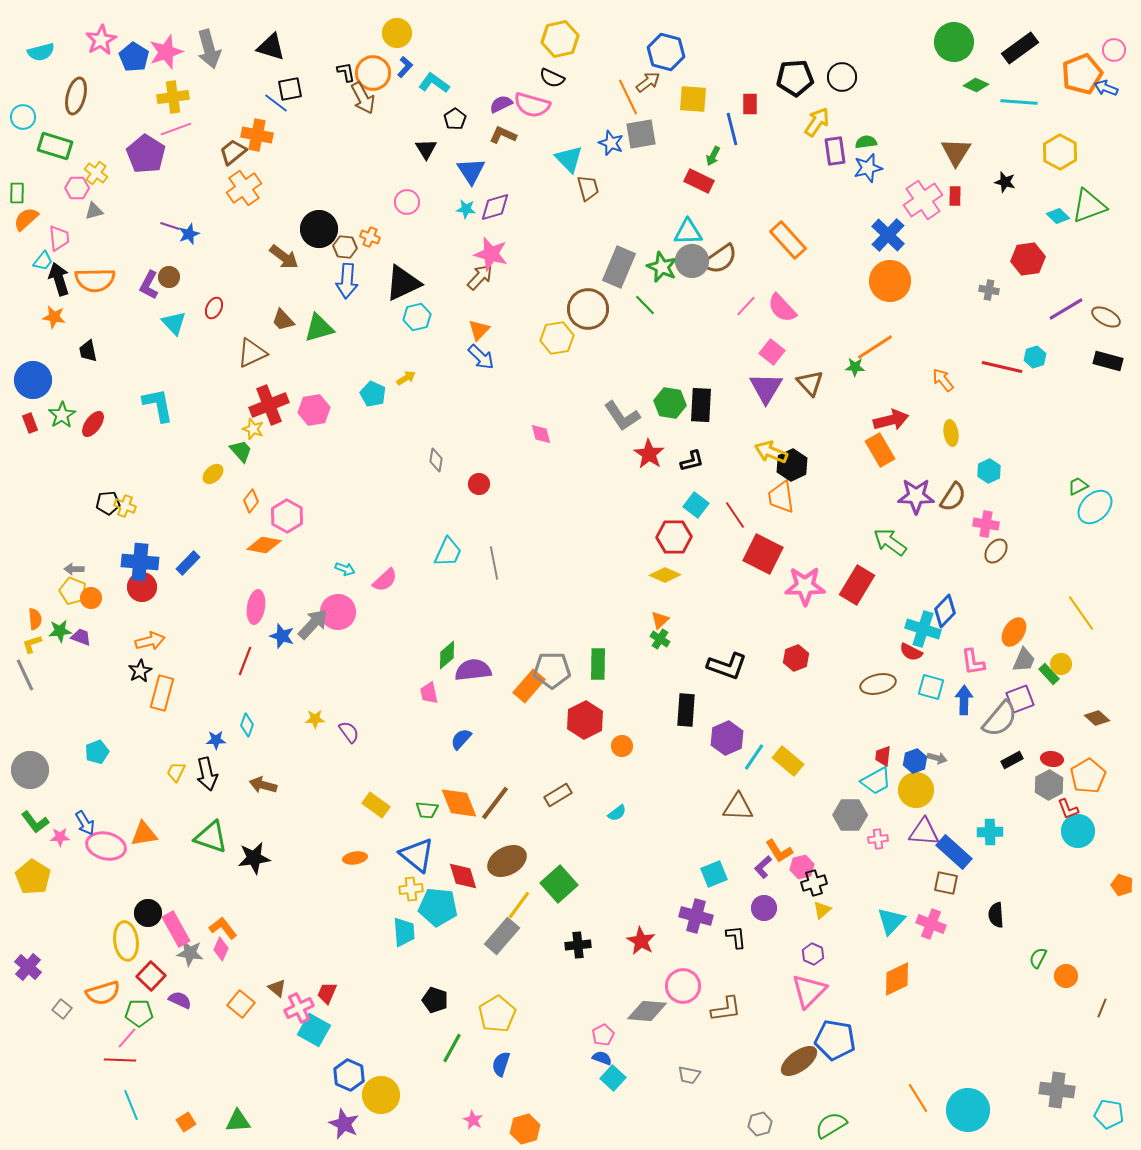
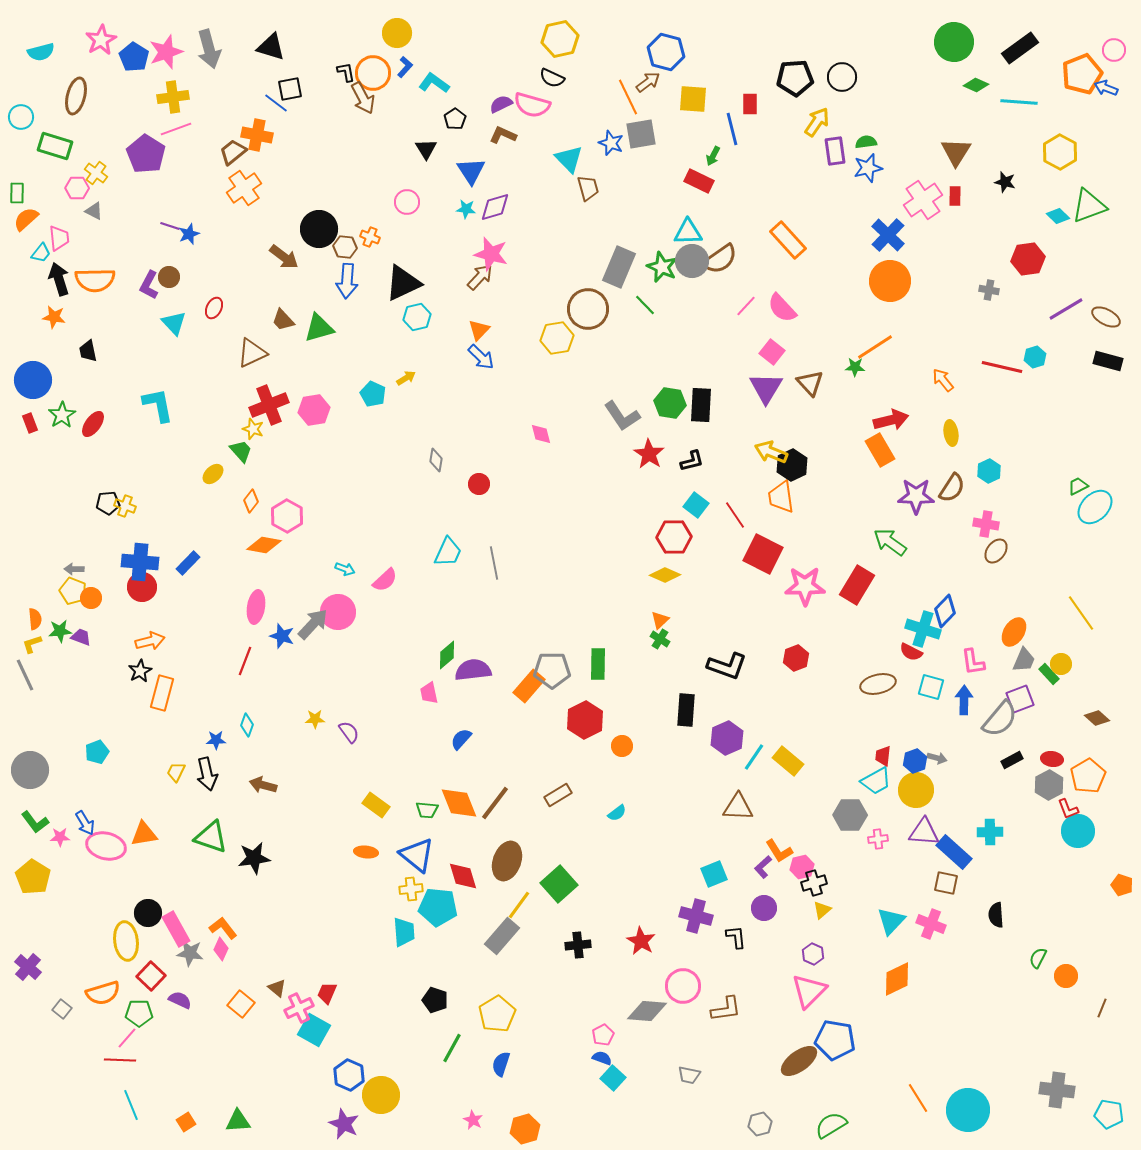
cyan circle at (23, 117): moved 2 px left
gray triangle at (94, 211): rotated 42 degrees clockwise
cyan trapezoid at (43, 261): moved 2 px left, 8 px up
brown semicircle at (953, 497): moved 1 px left, 9 px up
orange ellipse at (355, 858): moved 11 px right, 6 px up; rotated 15 degrees clockwise
brown ellipse at (507, 861): rotated 42 degrees counterclockwise
